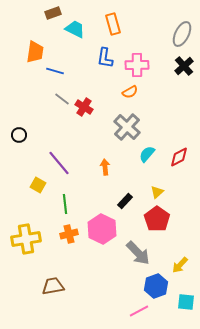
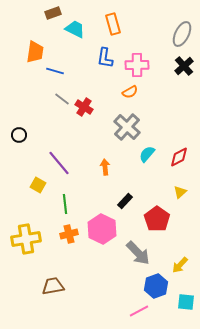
yellow triangle: moved 23 px right
